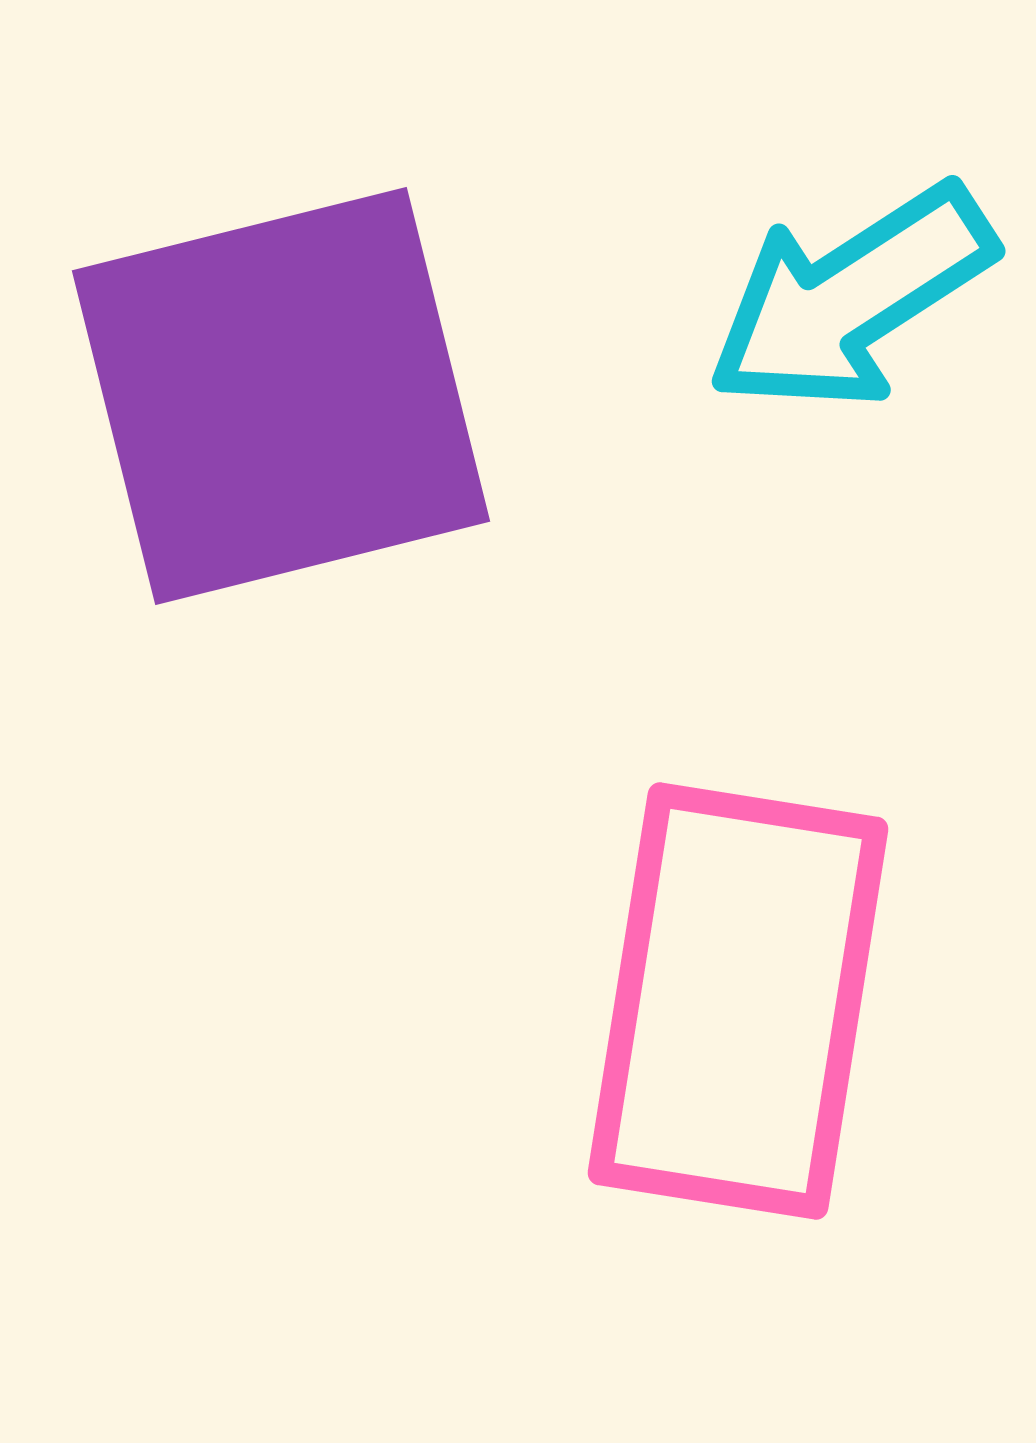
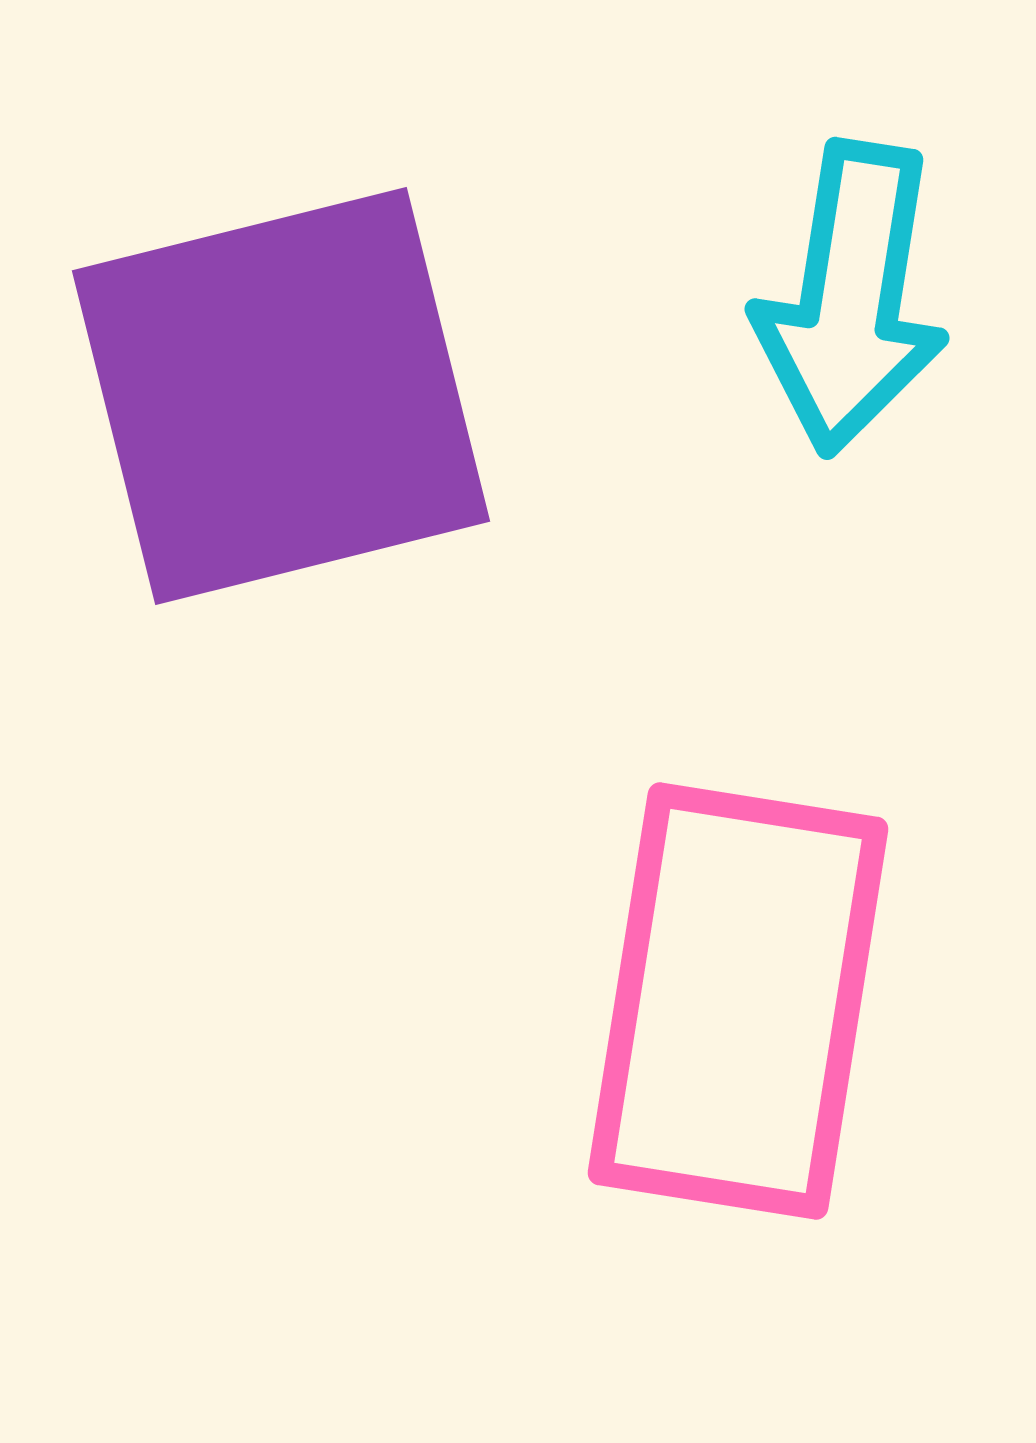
cyan arrow: rotated 48 degrees counterclockwise
